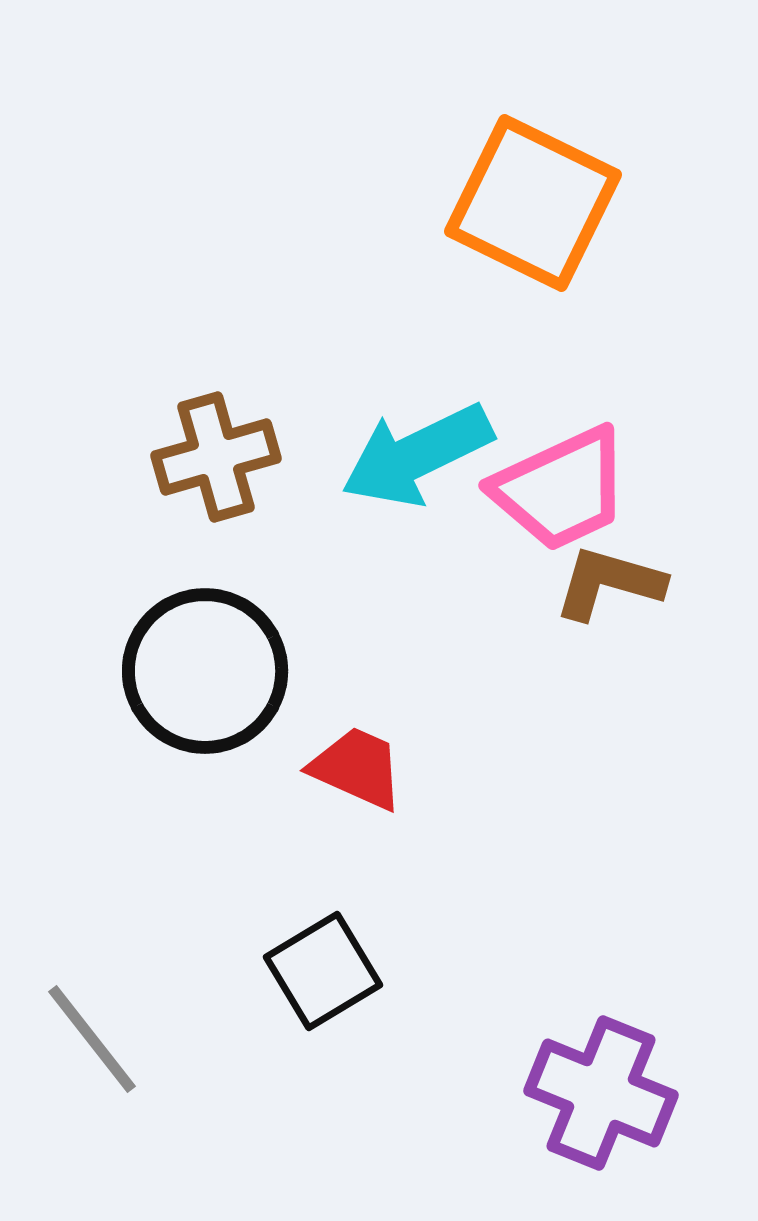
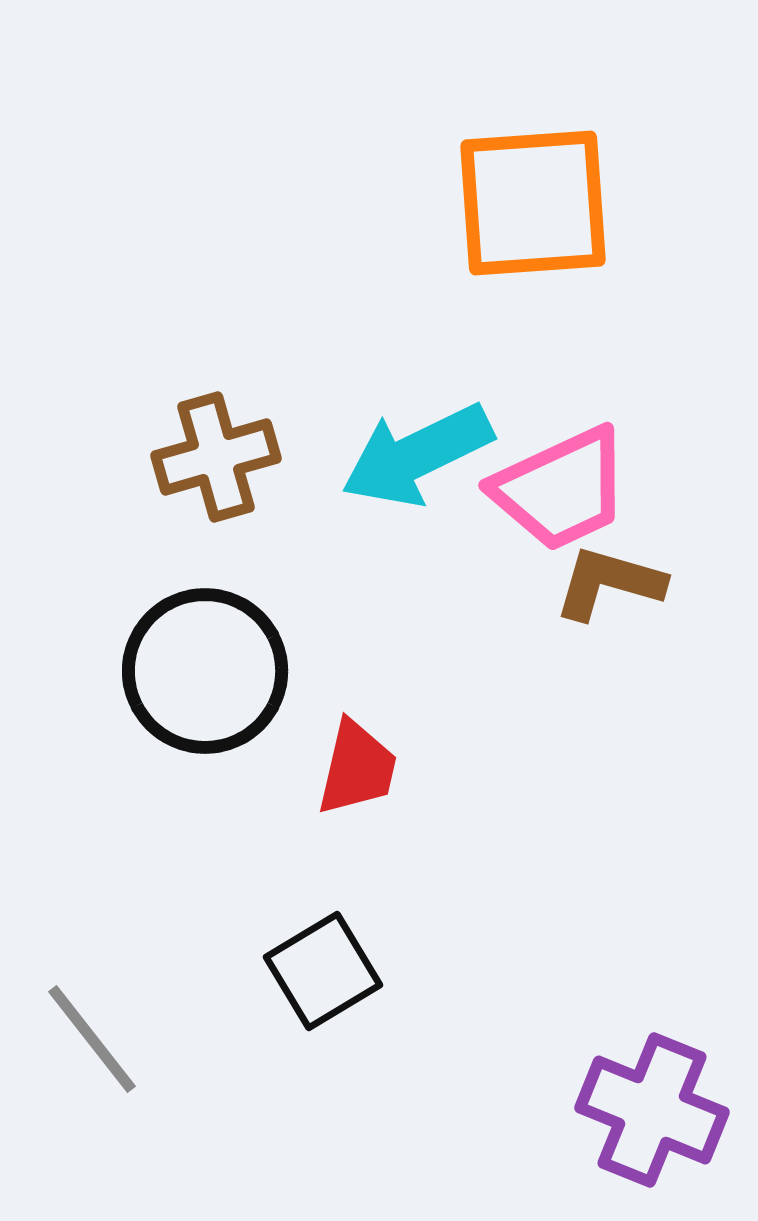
orange square: rotated 30 degrees counterclockwise
red trapezoid: rotated 79 degrees clockwise
purple cross: moved 51 px right, 17 px down
